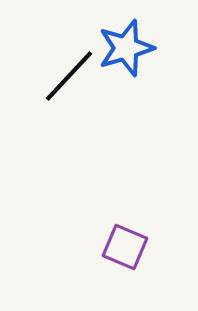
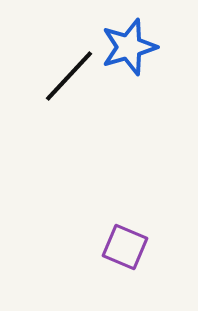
blue star: moved 3 px right, 1 px up
